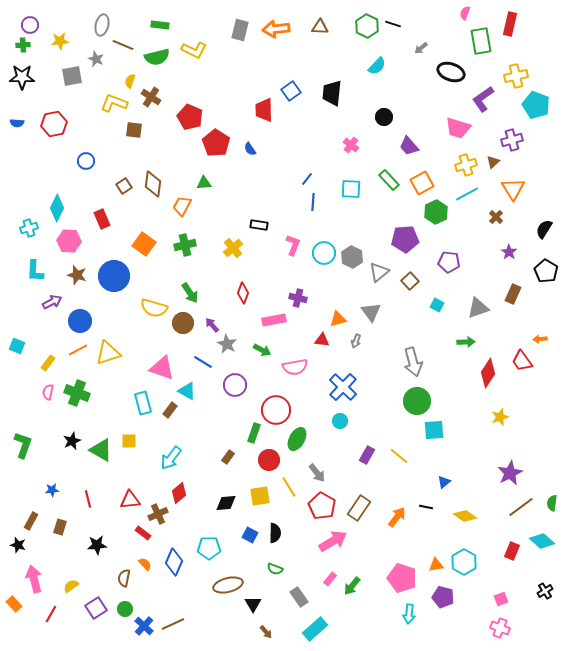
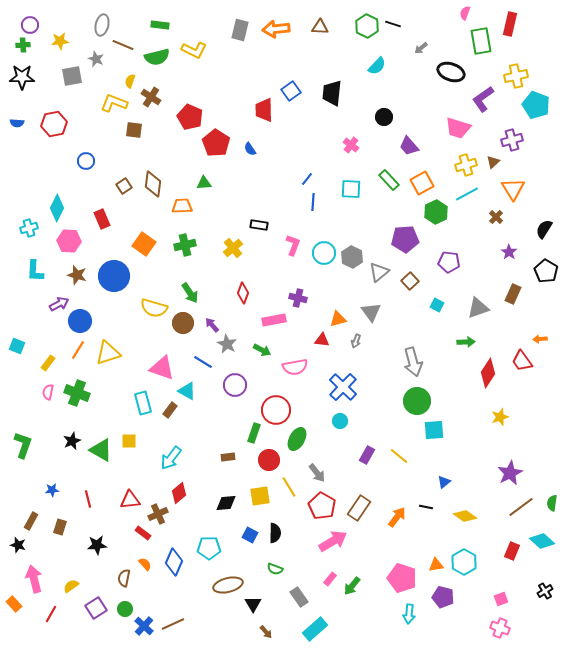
orange trapezoid at (182, 206): rotated 60 degrees clockwise
purple arrow at (52, 302): moved 7 px right, 2 px down
orange line at (78, 350): rotated 30 degrees counterclockwise
brown rectangle at (228, 457): rotated 48 degrees clockwise
